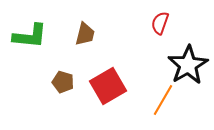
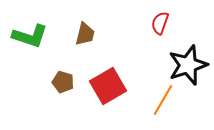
green L-shape: rotated 12 degrees clockwise
black star: rotated 12 degrees clockwise
